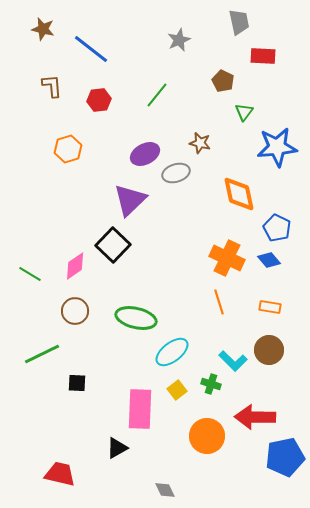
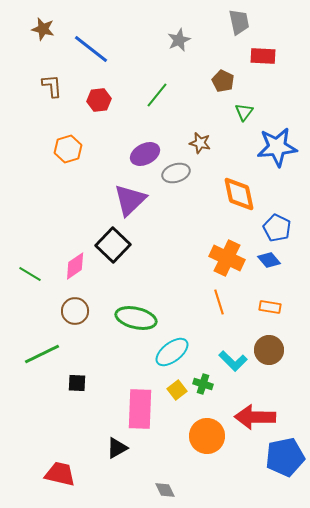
green cross at (211, 384): moved 8 px left
